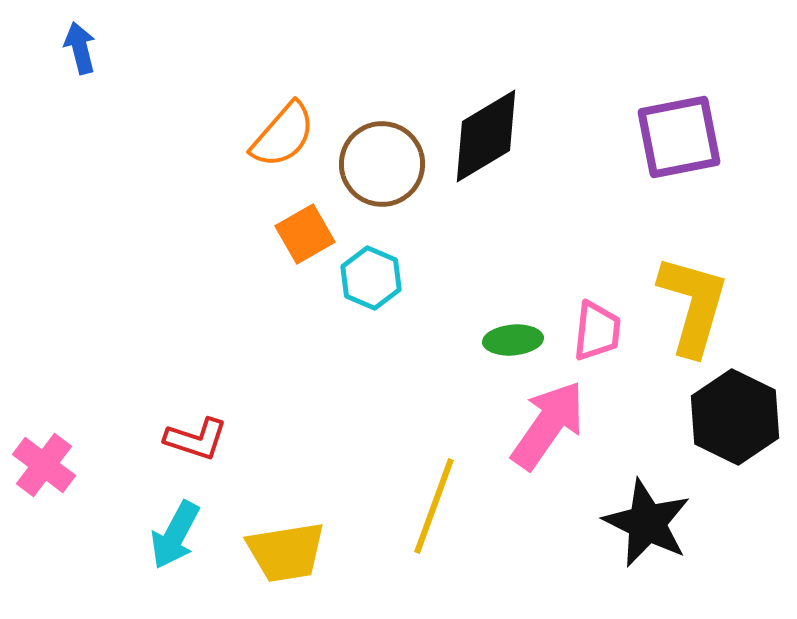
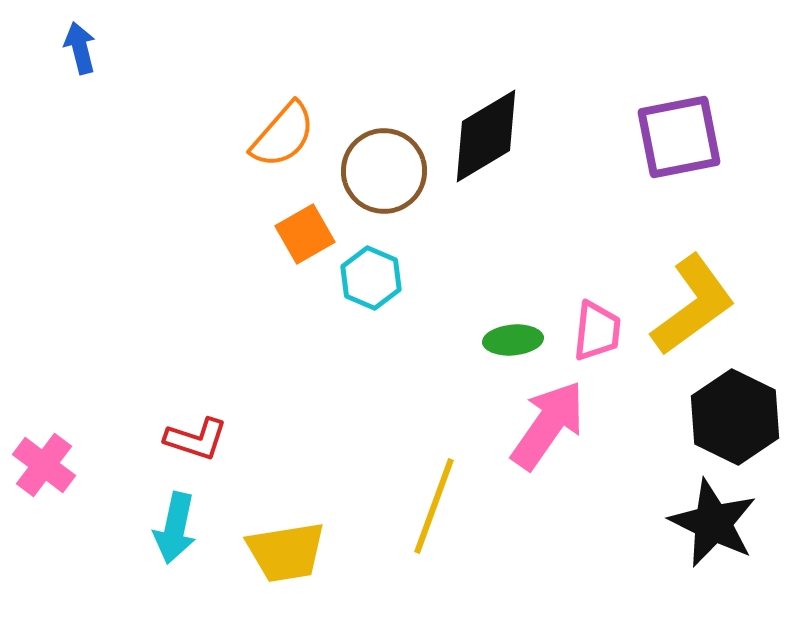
brown circle: moved 2 px right, 7 px down
yellow L-shape: rotated 38 degrees clockwise
black star: moved 66 px right
cyan arrow: moved 7 px up; rotated 16 degrees counterclockwise
